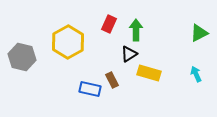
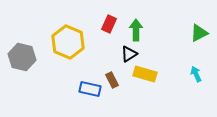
yellow hexagon: rotated 8 degrees counterclockwise
yellow rectangle: moved 4 px left, 1 px down
